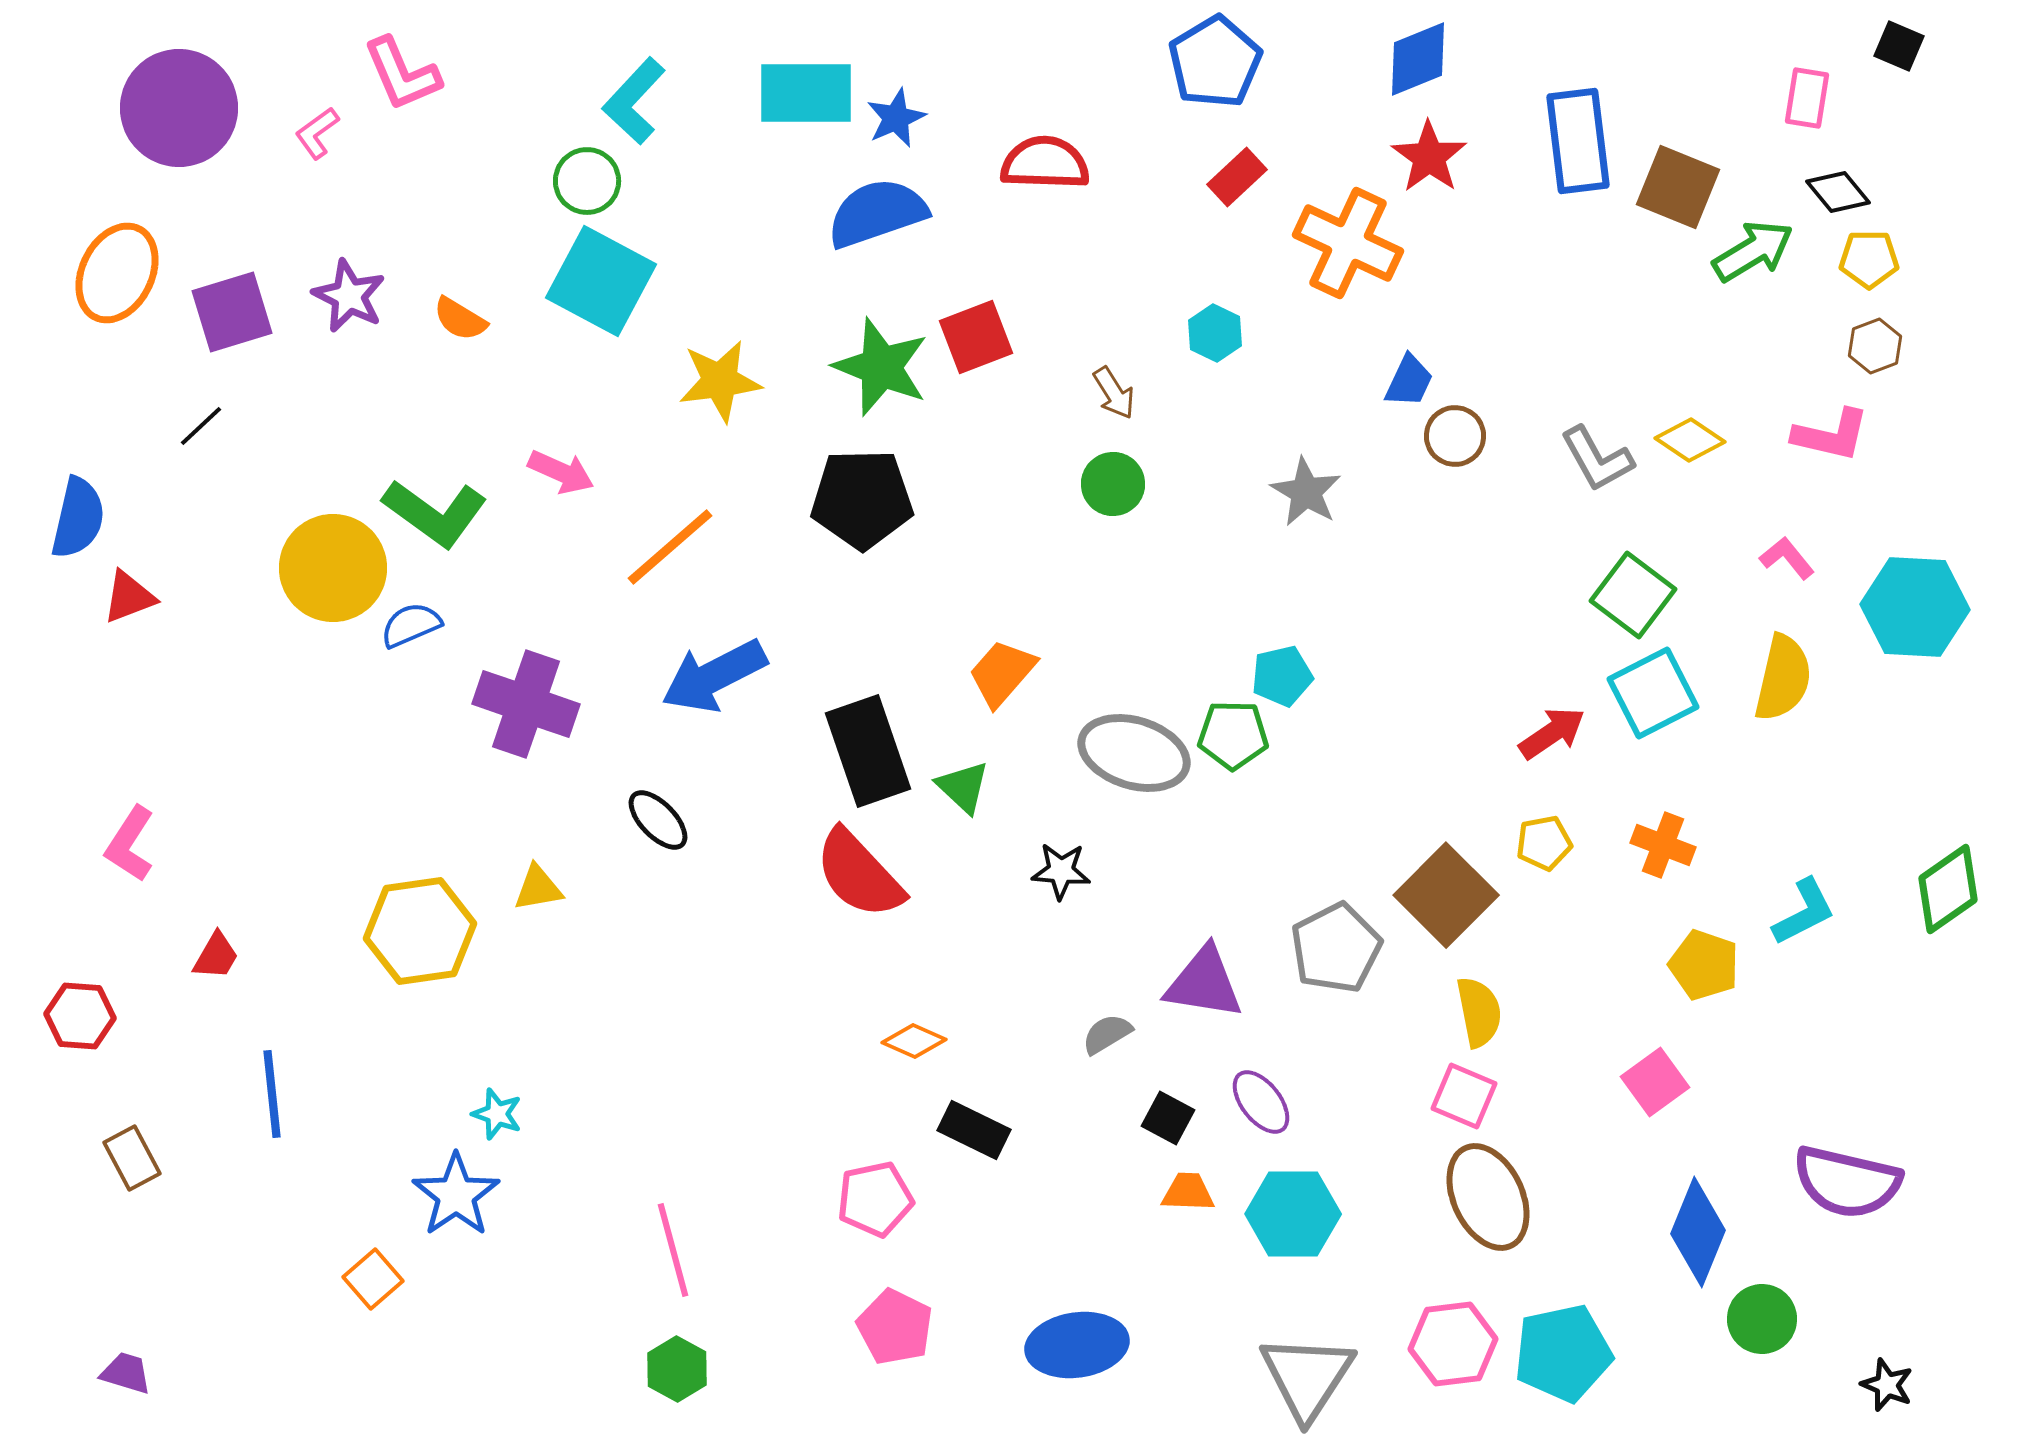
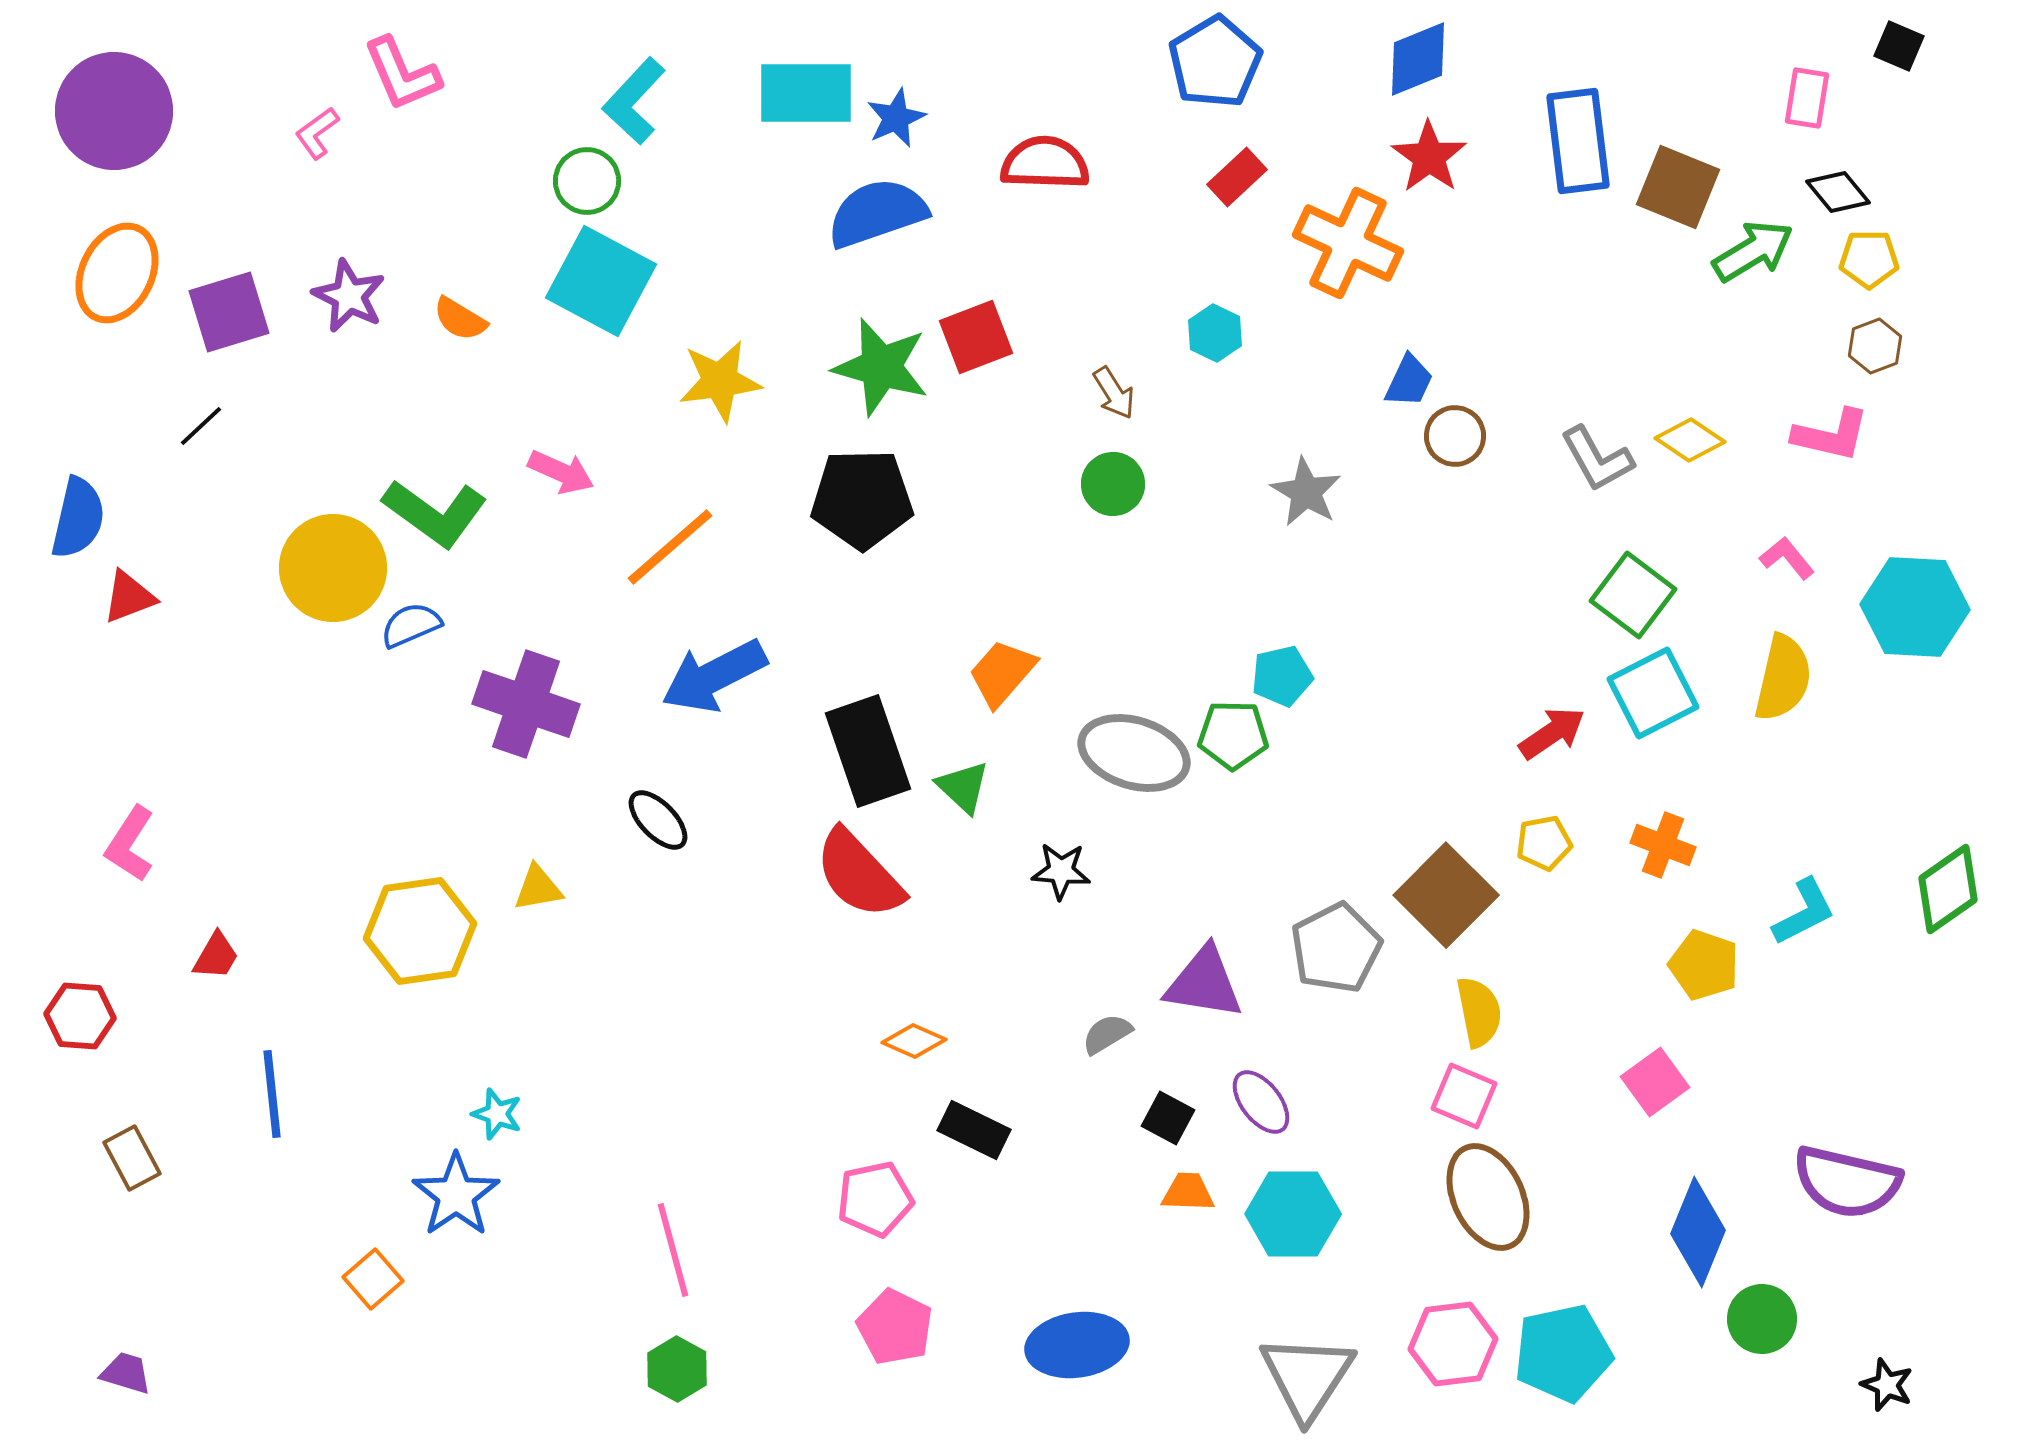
purple circle at (179, 108): moved 65 px left, 3 px down
purple square at (232, 312): moved 3 px left
green star at (881, 367): rotated 6 degrees counterclockwise
